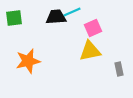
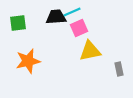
green square: moved 4 px right, 5 px down
pink square: moved 14 px left
